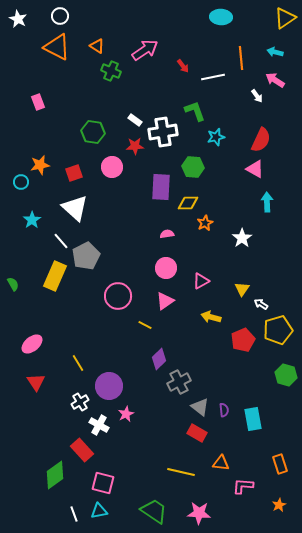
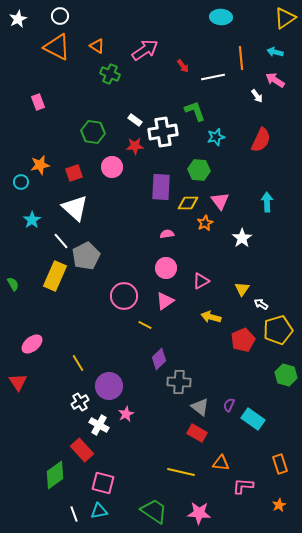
white star at (18, 19): rotated 18 degrees clockwise
green cross at (111, 71): moved 1 px left, 3 px down
green hexagon at (193, 167): moved 6 px right, 3 px down
pink triangle at (255, 169): moved 35 px left, 32 px down; rotated 24 degrees clockwise
pink circle at (118, 296): moved 6 px right
red triangle at (36, 382): moved 18 px left
gray cross at (179, 382): rotated 30 degrees clockwise
purple semicircle at (224, 410): moved 5 px right, 5 px up; rotated 152 degrees counterclockwise
cyan rectangle at (253, 419): rotated 45 degrees counterclockwise
